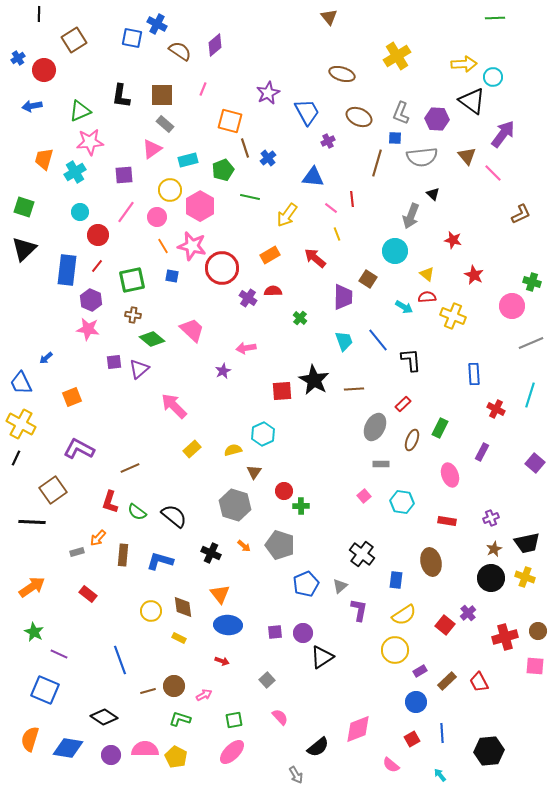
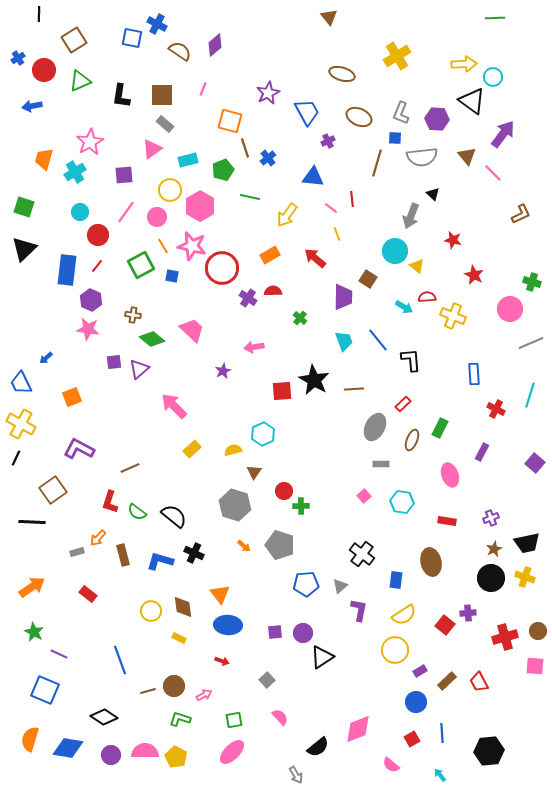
green triangle at (80, 111): moved 30 px up
pink star at (90, 142): rotated 24 degrees counterclockwise
yellow triangle at (427, 274): moved 10 px left, 8 px up
green square at (132, 280): moved 9 px right, 15 px up; rotated 16 degrees counterclockwise
pink circle at (512, 306): moved 2 px left, 3 px down
pink arrow at (246, 348): moved 8 px right, 1 px up
black cross at (211, 553): moved 17 px left
brown rectangle at (123, 555): rotated 20 degrees counterclockwise
blue pentagon at (306, 584): rotated 20 degrees clockwise
purple cross at (468, 613): rotated 35 degrees clockwise
pink semicircle at (145, 749): moved 2 px down
